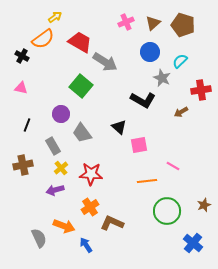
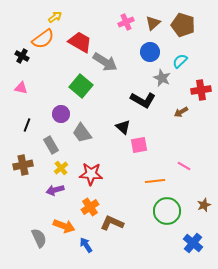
black triangle: moved 4 px right
gray rectangle: moved 2 px left, 1 px up
pink line: moved 11 px right
orange line: moved 8 px right
